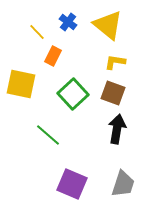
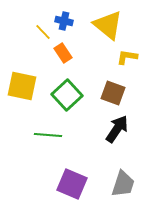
blue cross: moved 4 px left, 1 px up; rotated 24 degrees counterclockwise
yellow line: moved 6 px right
orange rectangle: moved 10 px right, 3 px up; rotated 60 degrees counterclockwise
yellow L-shape: moved 12 px right, 5 px up
yellow square: moved 1 px right, 2 px down
green square: moved 6 px left, 1 px down
black arrow: rotated 24 degrees clockwise
green line: rotated 36 degrees counterclockwise
